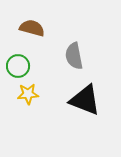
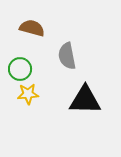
gray semicircle: moved 7 px left
green circle: moved 2 px right, 3 px down
black triangle: rotated 20 degrees counterclockwise
